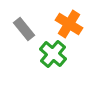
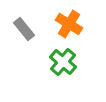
green cross: moved 10 px right, 8 px down
